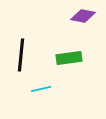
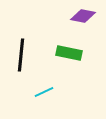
green rectangle: moved 5 px up; rotated 20 degrees clockwise
cyan line: moved 3 px right, 3 px down; rotated 12 degrees counterclockwise
